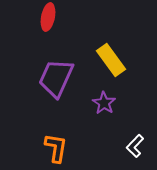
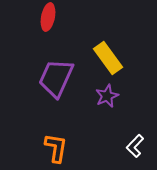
yellow rectangle: moved 3 px left, 2 px up
purple star: moved 3 px right, 7 px up; rotated 15 degrees clockwise
